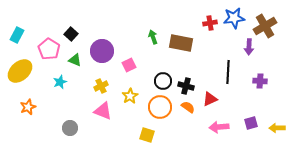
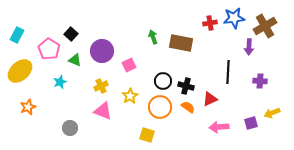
yellow arrow: moved 5 px left, 15 px up; rotated 21 degrees counterclockwise
